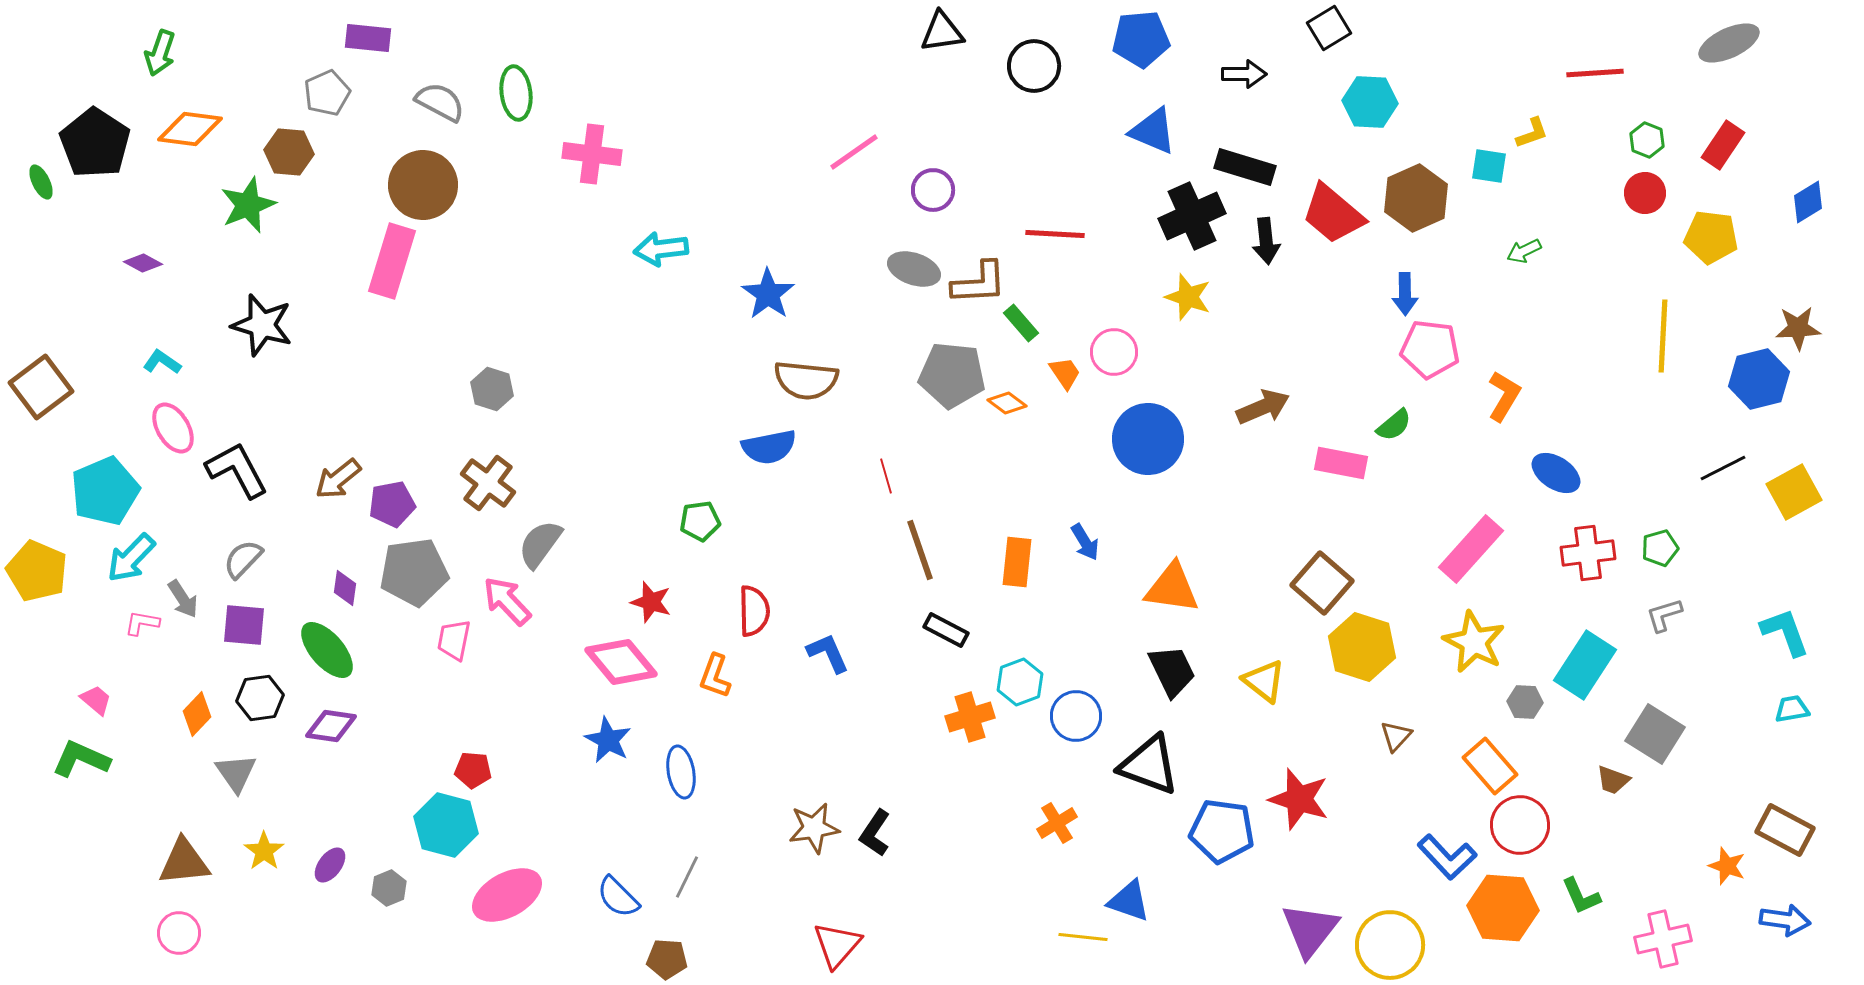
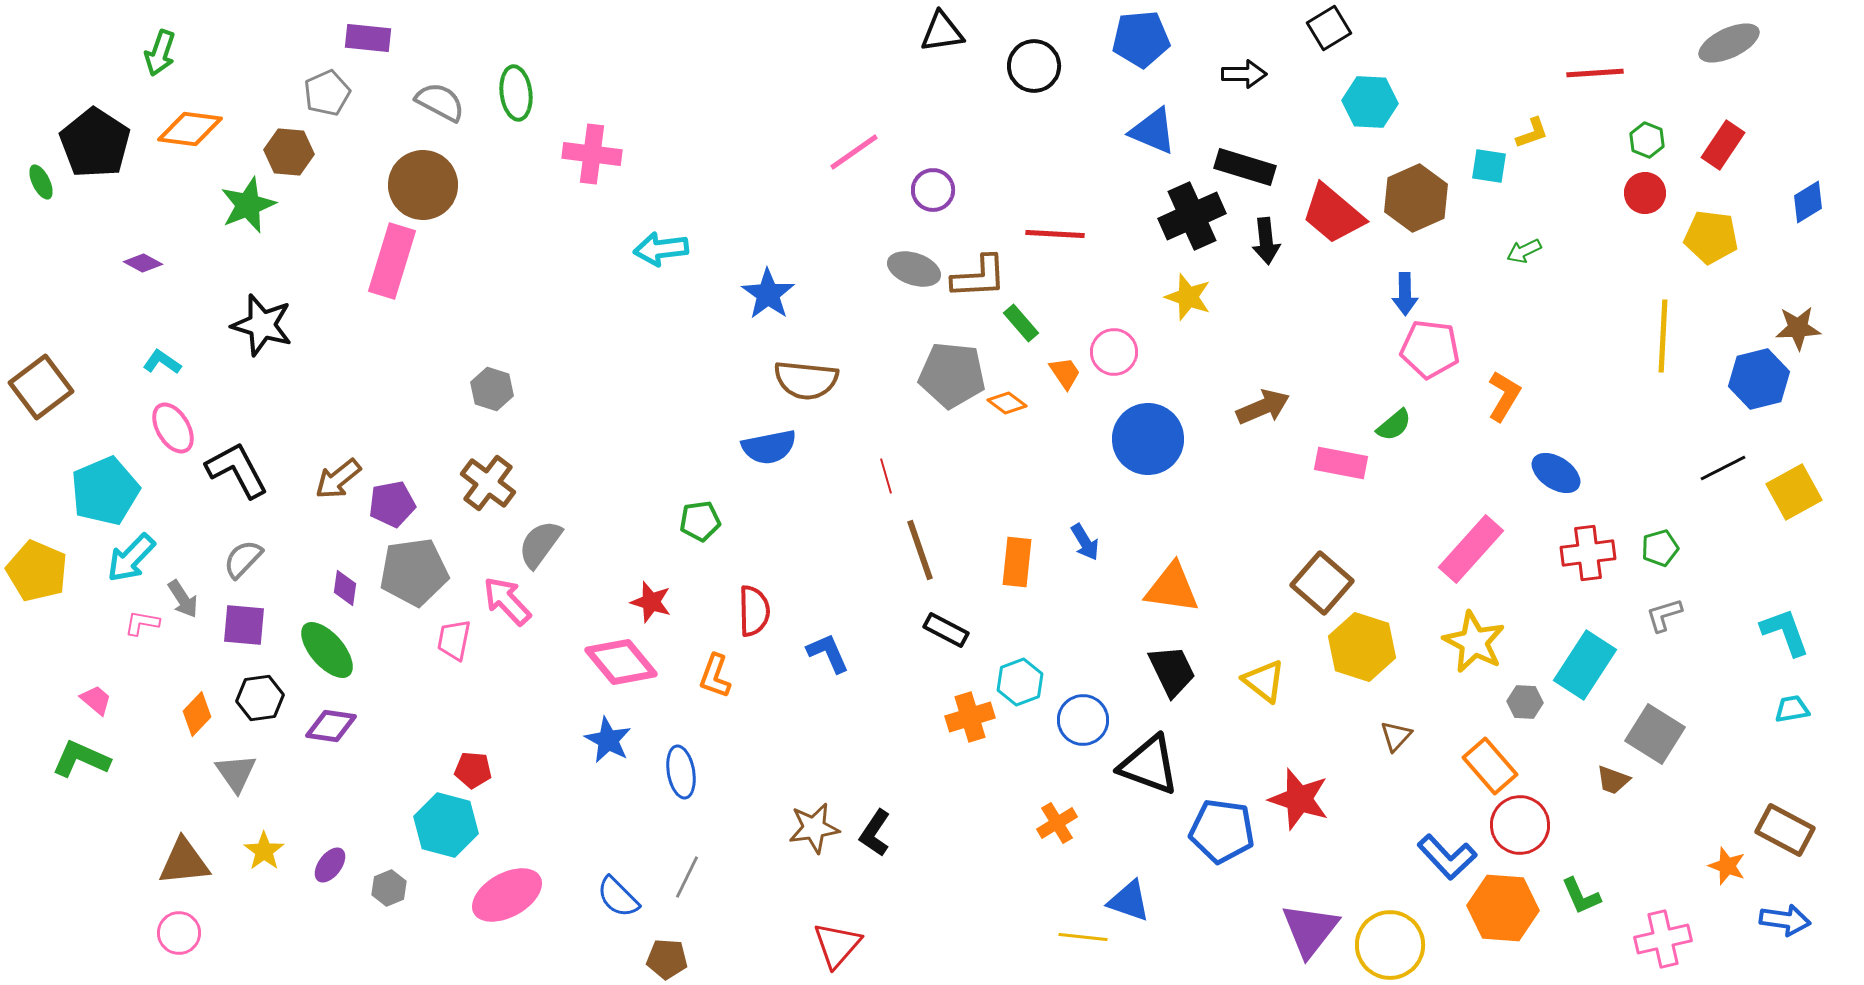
brown L-shape at (979, 283): moved 6 px up
blue circle at (1076, 716): moved 7 px right, 4 px down
